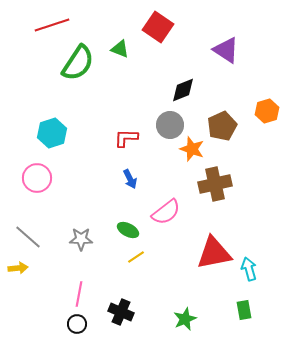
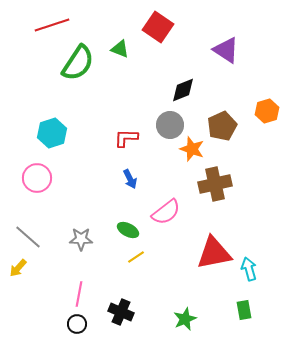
yellow arrow: rotated 138 degrees clockwise
